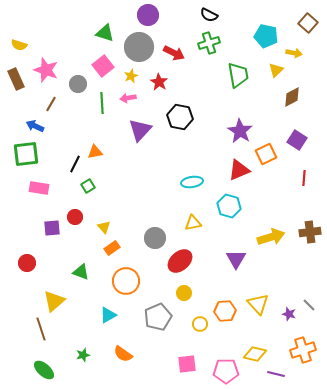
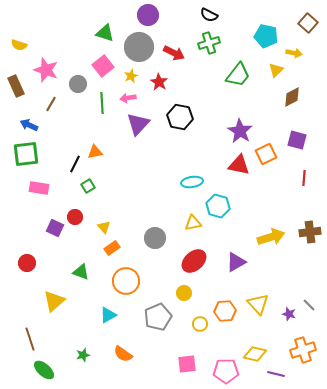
green trapezoid at (238, 75): rotated 48 degrees clockwise
brown rectangle at (16, 79): moved 7 px down
blue arrow at (35, 126): moved 6 px left, 1 px up
purple triangle at (140, 130): moved 2 px left, 6 px up
purple square at (297, 140): rotated 18 degrees counterclockwise
red triangle at (239, 170): moved 5 px up; rotated 35 degrees clockwise
cyan hexagon at (229, 206): moved 11 px left
purple square at (52, 228): moved 3 px right; rotated 30 degrees clockwise
purple triangle at (236, 259): moved 3 px down; rotated 30 degrees clockwise
red ellipse at (180, 261): moved 14 px right
brown line at (41, 329): moved 11 px left, 10 px down
